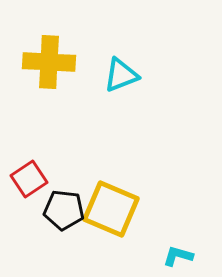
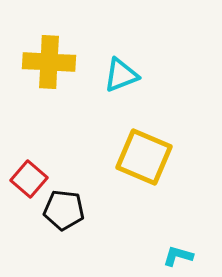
red square: rotated 15 degrees counterclockwise
yellow square: moved 33 px right, 52 px up
